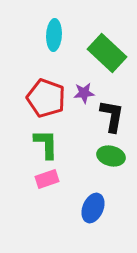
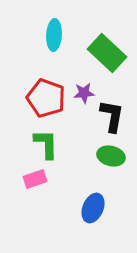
pink rectangle: moved 12 px left
